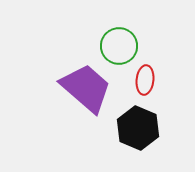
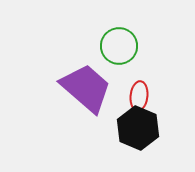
red ellipse: moved 6 px left, 16 px down
